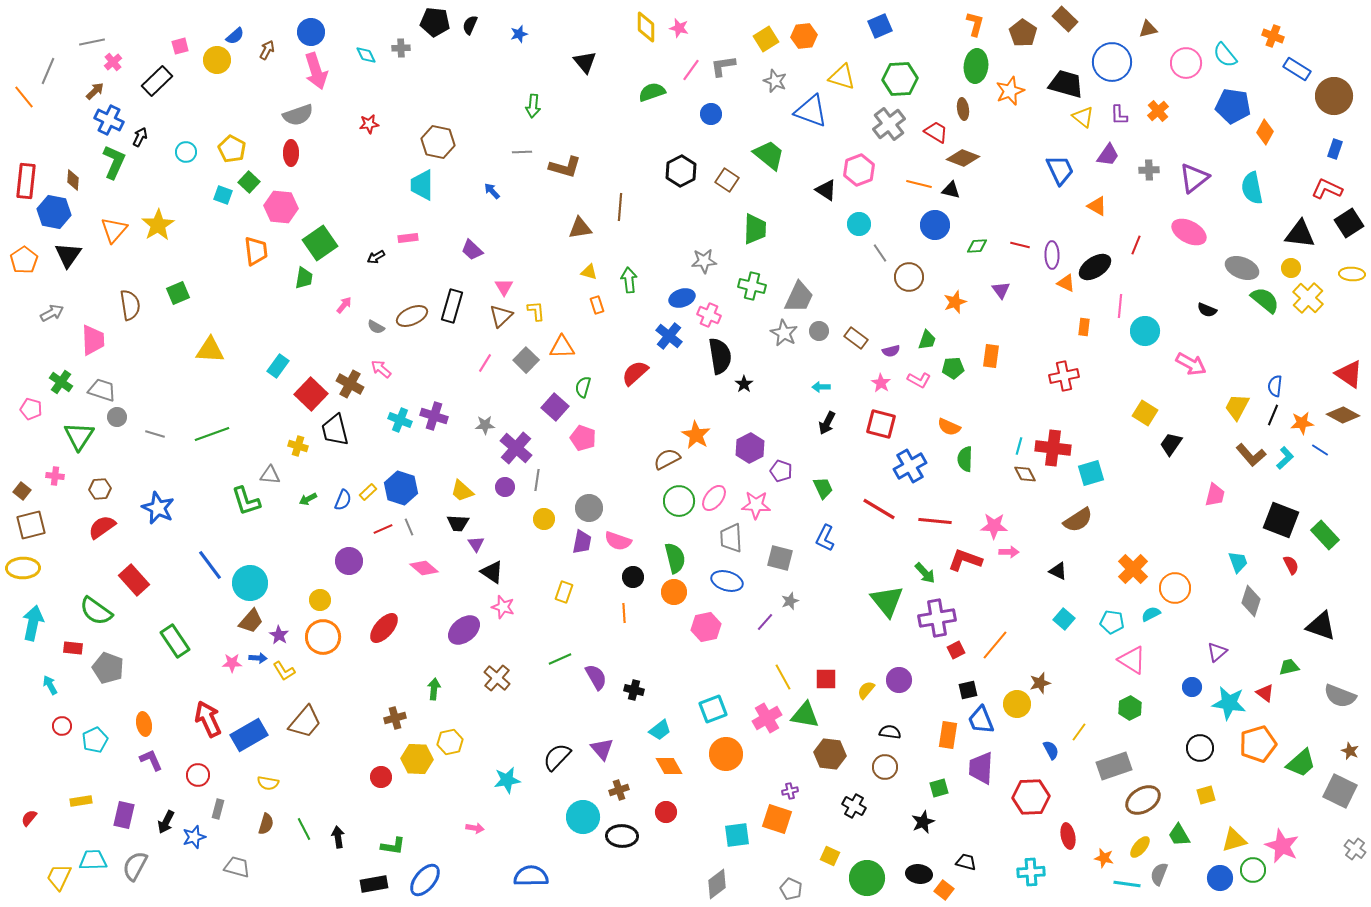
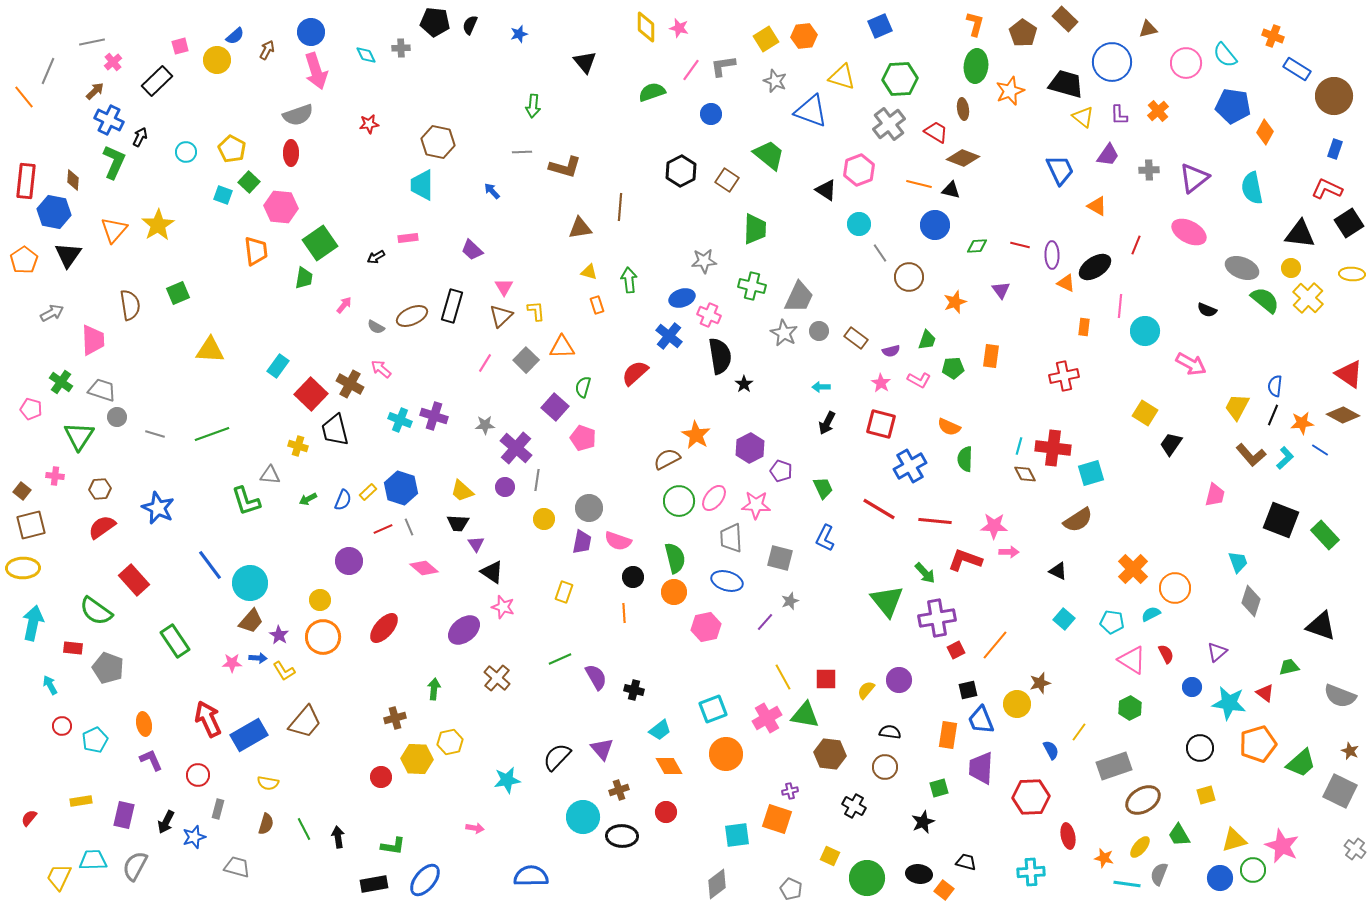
red semicircle at (1291, 565): moved 125 px left, 89 px down
